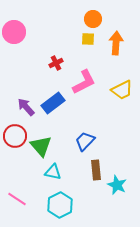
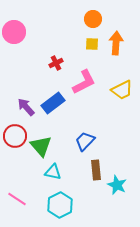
yellow square: moved 4 px right, 5 px down
